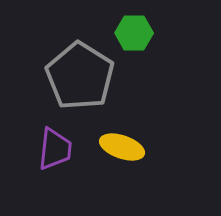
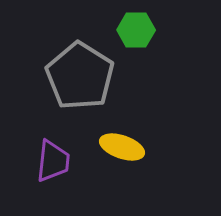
green hexagon: moved 2 px right, 3 px up
purple trapezoid: moved 2 px left, 12 px down
